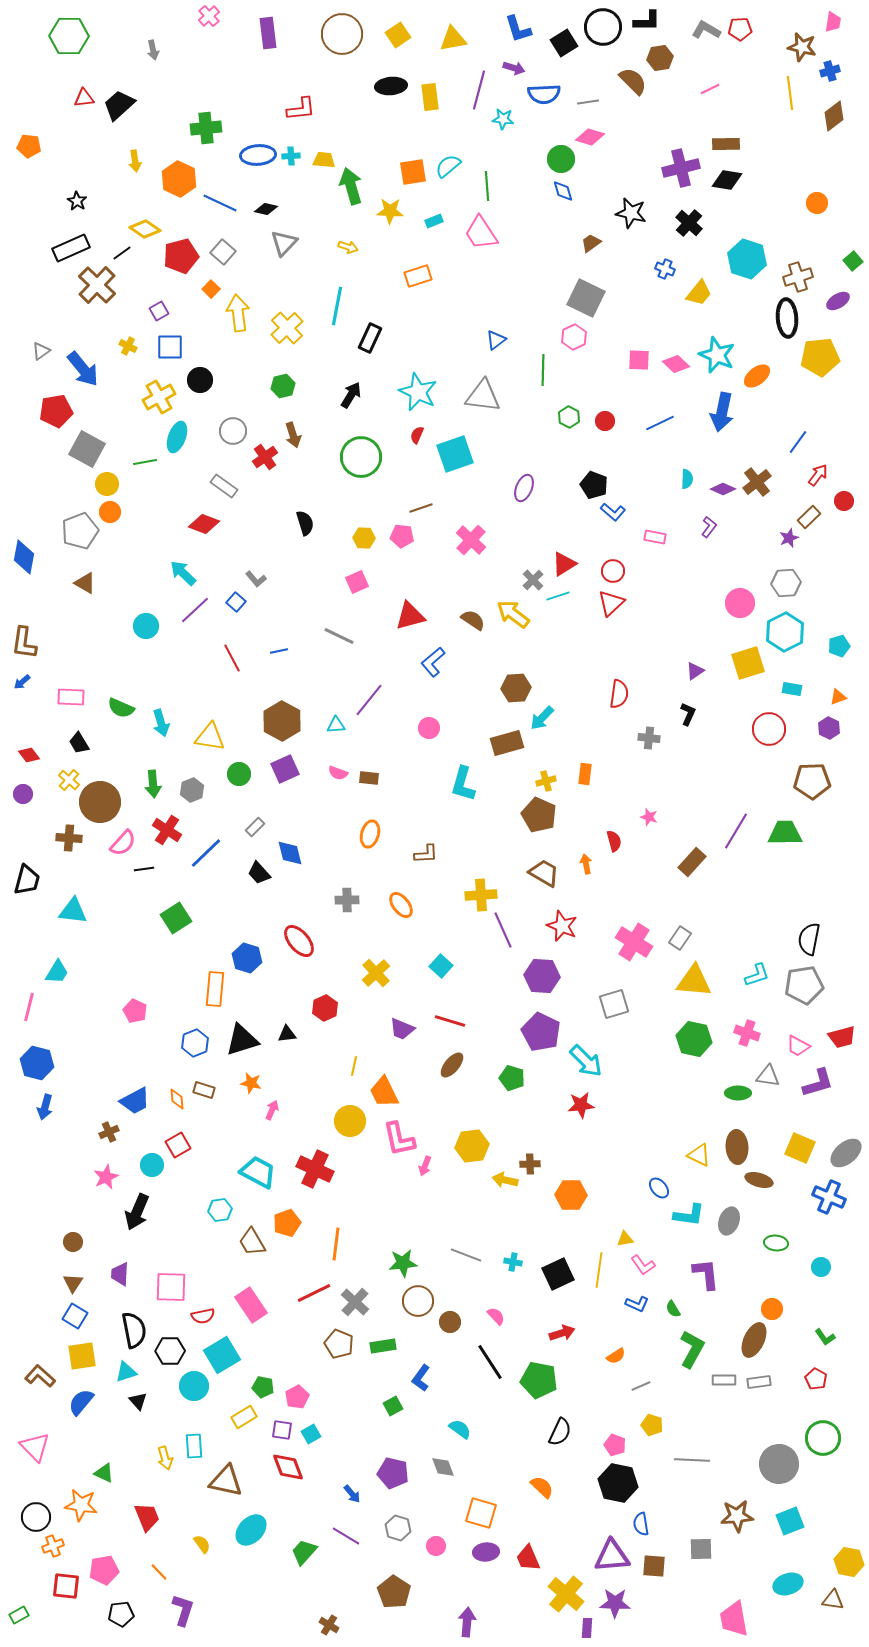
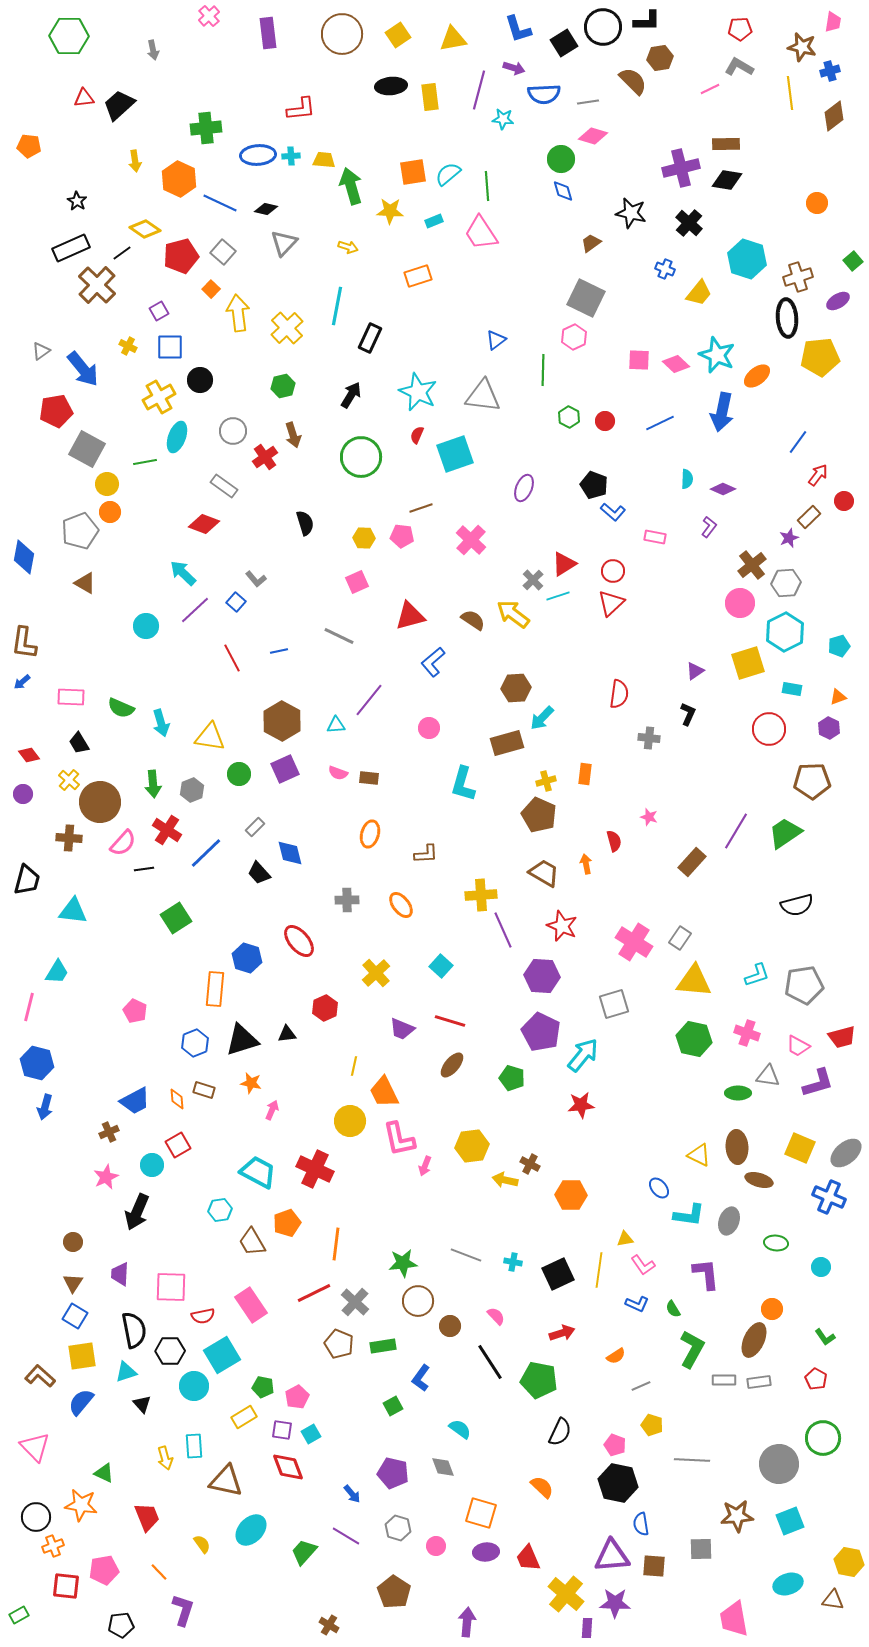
gray L-shape at (706, 30): moved 33 px right, 37 px down
pink diamond at (590, 137): moved 3 px right, 1 px up
cyan semicircle at (448, 166): moved 8 px down
brown cross at (757, 482): moved 5 px left, 83 px down
green trapezoid at (785, 833): rotated 33 degrees counterclockwise
black semicircle at (809, 939): moved 12 px left, 34 px up; rotated 116 degrees counterclockwise
cyan arrow at (586, 1061): moved 3 px left, 6 px up; rotated 96 degrees counterclockwise
brown cross at (530, 1164): rotated 30 degrees clockwise
brown circle at (450, 1322): moved 4 px down
black triangle at (138, 1401): moved 4 px right, 3 px down
black pentagon at (121, 1614): moved 11 px down
